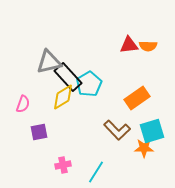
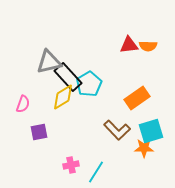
cyan square: moved 1 px left
pink cross: moved 8 px right
